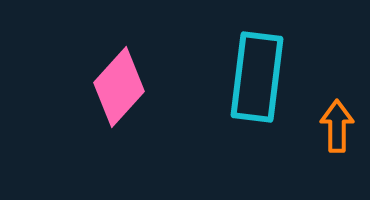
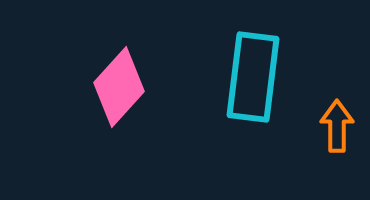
cyan rectangle: moved 4 px left
